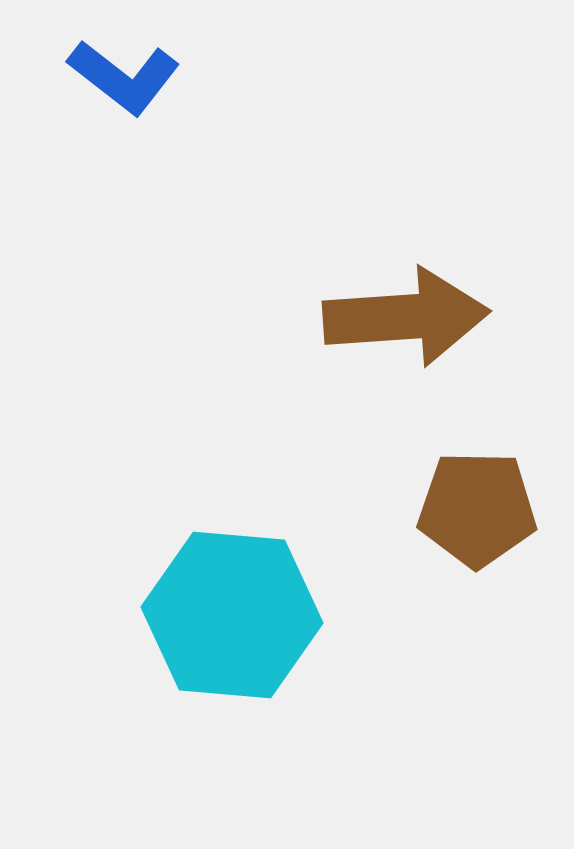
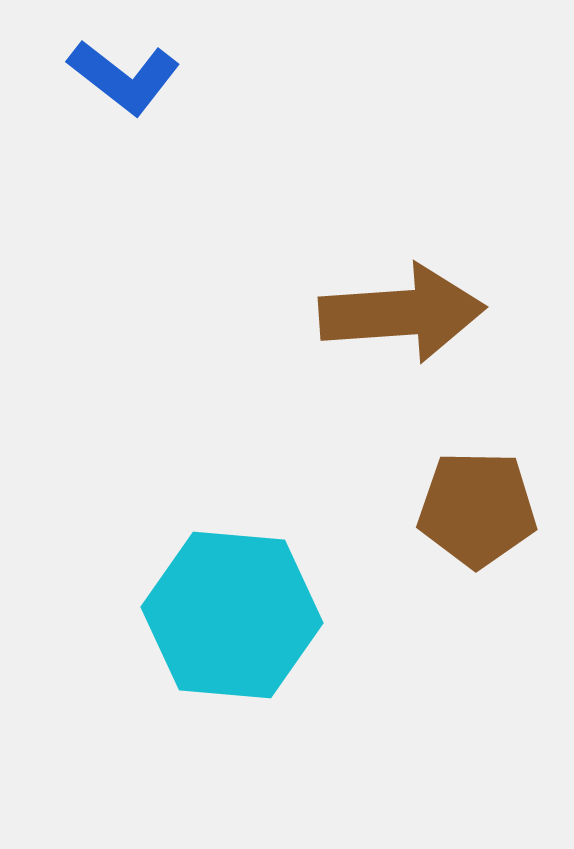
brown arrow: moved 4 px left, 4 px up
